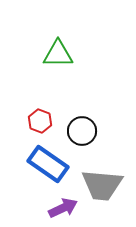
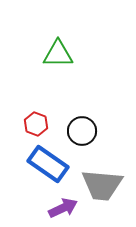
red hexagon: moved 4 px left, 3 px down
